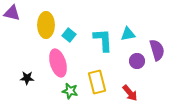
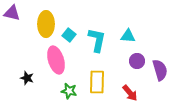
yellow ellipse: moved 1 px up
cyan triangle: moved 2 px down; rotated 14 degrees clockwise
cyan L-shape: moved 6 px left; rotated 15 degrees clockwise
purple semicircle: moved 3 px right, 20 px down
pink ellipse: moved 2 px left, 3 px up
black star: rotated 16 degrees clockwise
yellow rectangle: rotated 15 degrees clockwise
green star: moved 1 px left
